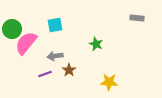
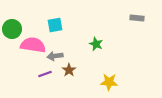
pink semicircle: moved 7 px right, 2 px down; rotated 60 degrees clockwise
